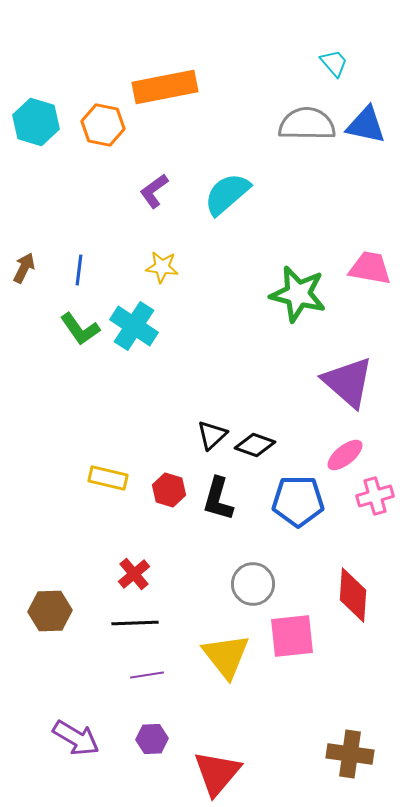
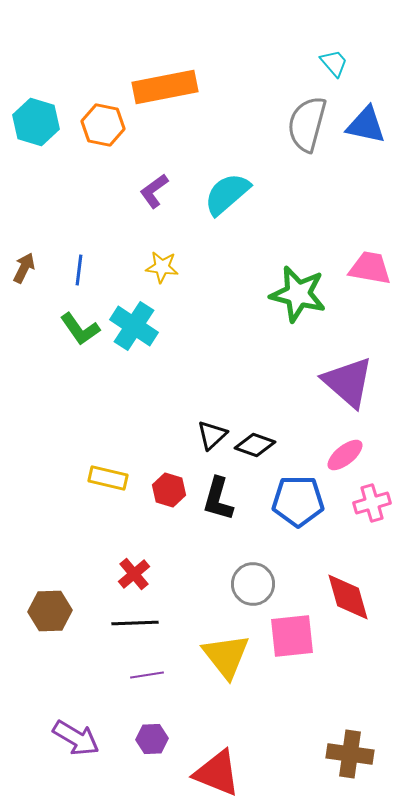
gray semicircle: rotated 76 degrees counterclockwise
pink cross: moved 3 px left, 7 px down
red diamond: moved 5 px left, 2 px down; rotated 20 degrees counterclockwise
red triangle: rotated 48 degrees counterclockwise
